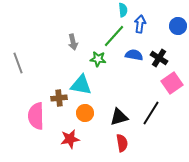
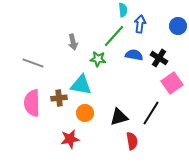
gray line: moved 15 px right; rotated 50 degrees counterclockwise
pink semicircle: moved 4 px left, 13 px up
red semicircle: moved 10 px right, 2 px up
